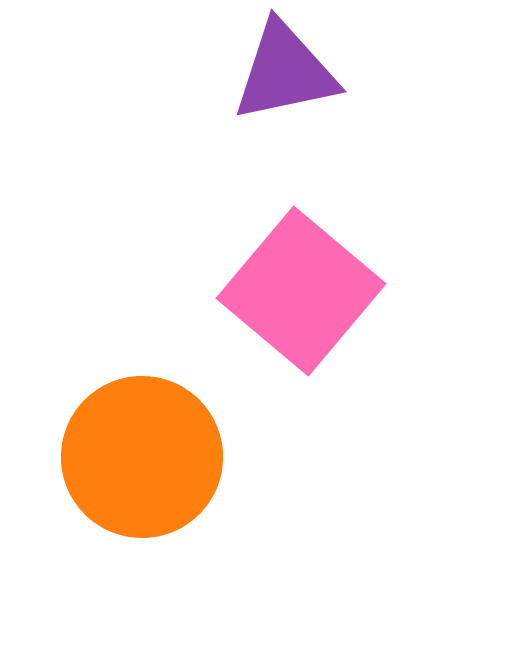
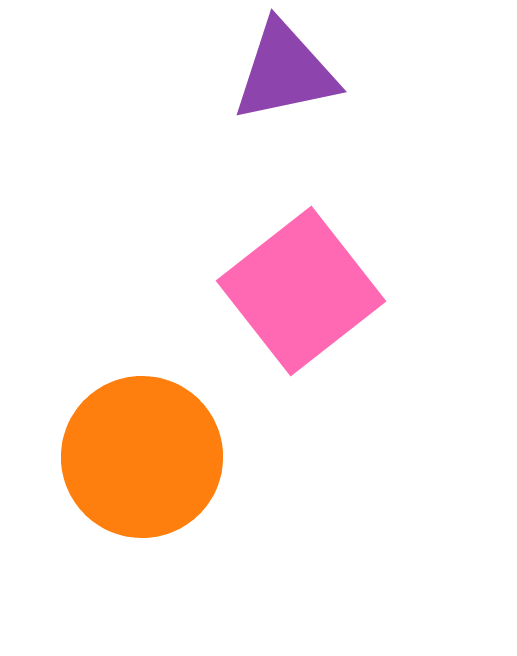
pink square: rotated 12 degrees clockwise
